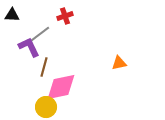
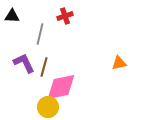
black triangle: moved 1 px down
gray line: rotated 40 degrees counterclockwise
purple L-shape: moved 5 px left, 16 px down
yellow circle: moved 2 px right
